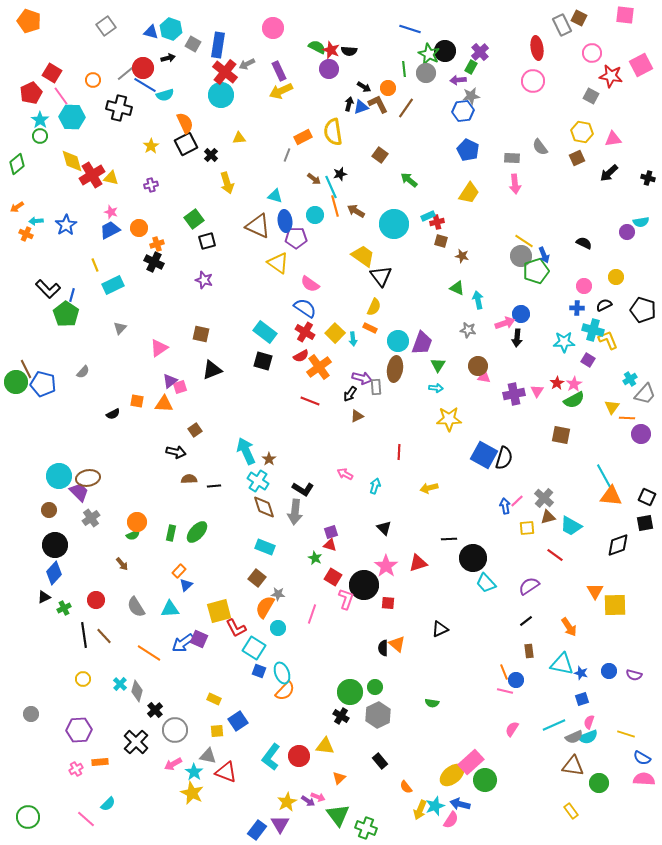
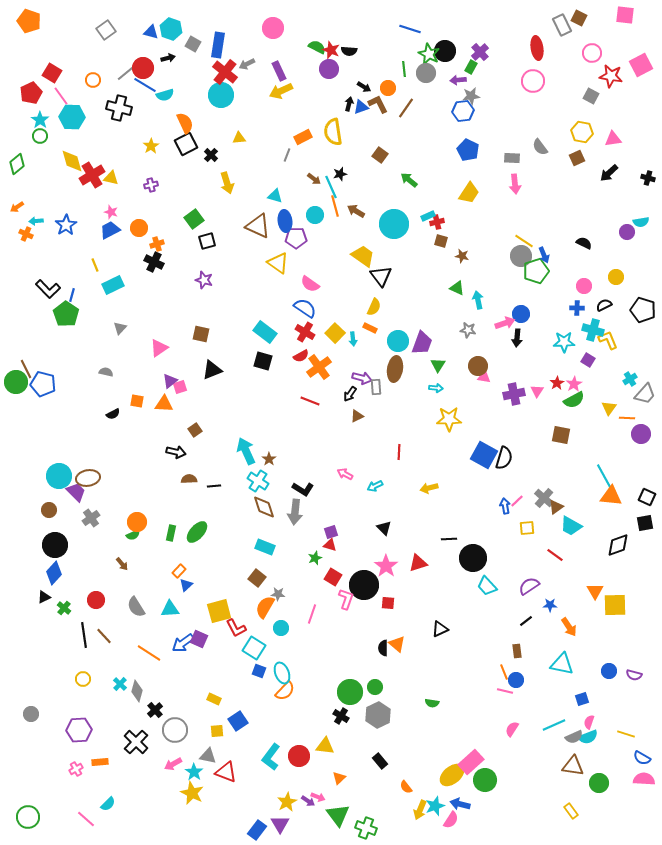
gray square at (106, 26): moved 4 px down
gray semicircle at (83, 372): moved 23 px right; rotated 120 degrees counterclockwise
yellow triangle at (612, 407): moved 3 px left, 1 px down
cyan arrow at (375, 486): rotated 133 degrees counterclockwise
purple trapezoid at (79, 492): moved 3 px left
brown triangle at (548, 517): moved 8 px right, 10 px up; rotated 21 degrees counterclockwise
green star at (315, 558): rotated 24 degrees clockwise
cyan trapezoid at (486, 583): moved 1 px right, 3 px down
green cross at (64, 608): rotated 24 degrees counterclockwise
cyan circle at (278, 628): moved 3 px right
brown rectangle at (529, 651): moved 12 px left
blue star at (581, 673): moved 31 px left, 68 px up; rotated 16 degrees counterclockwise
